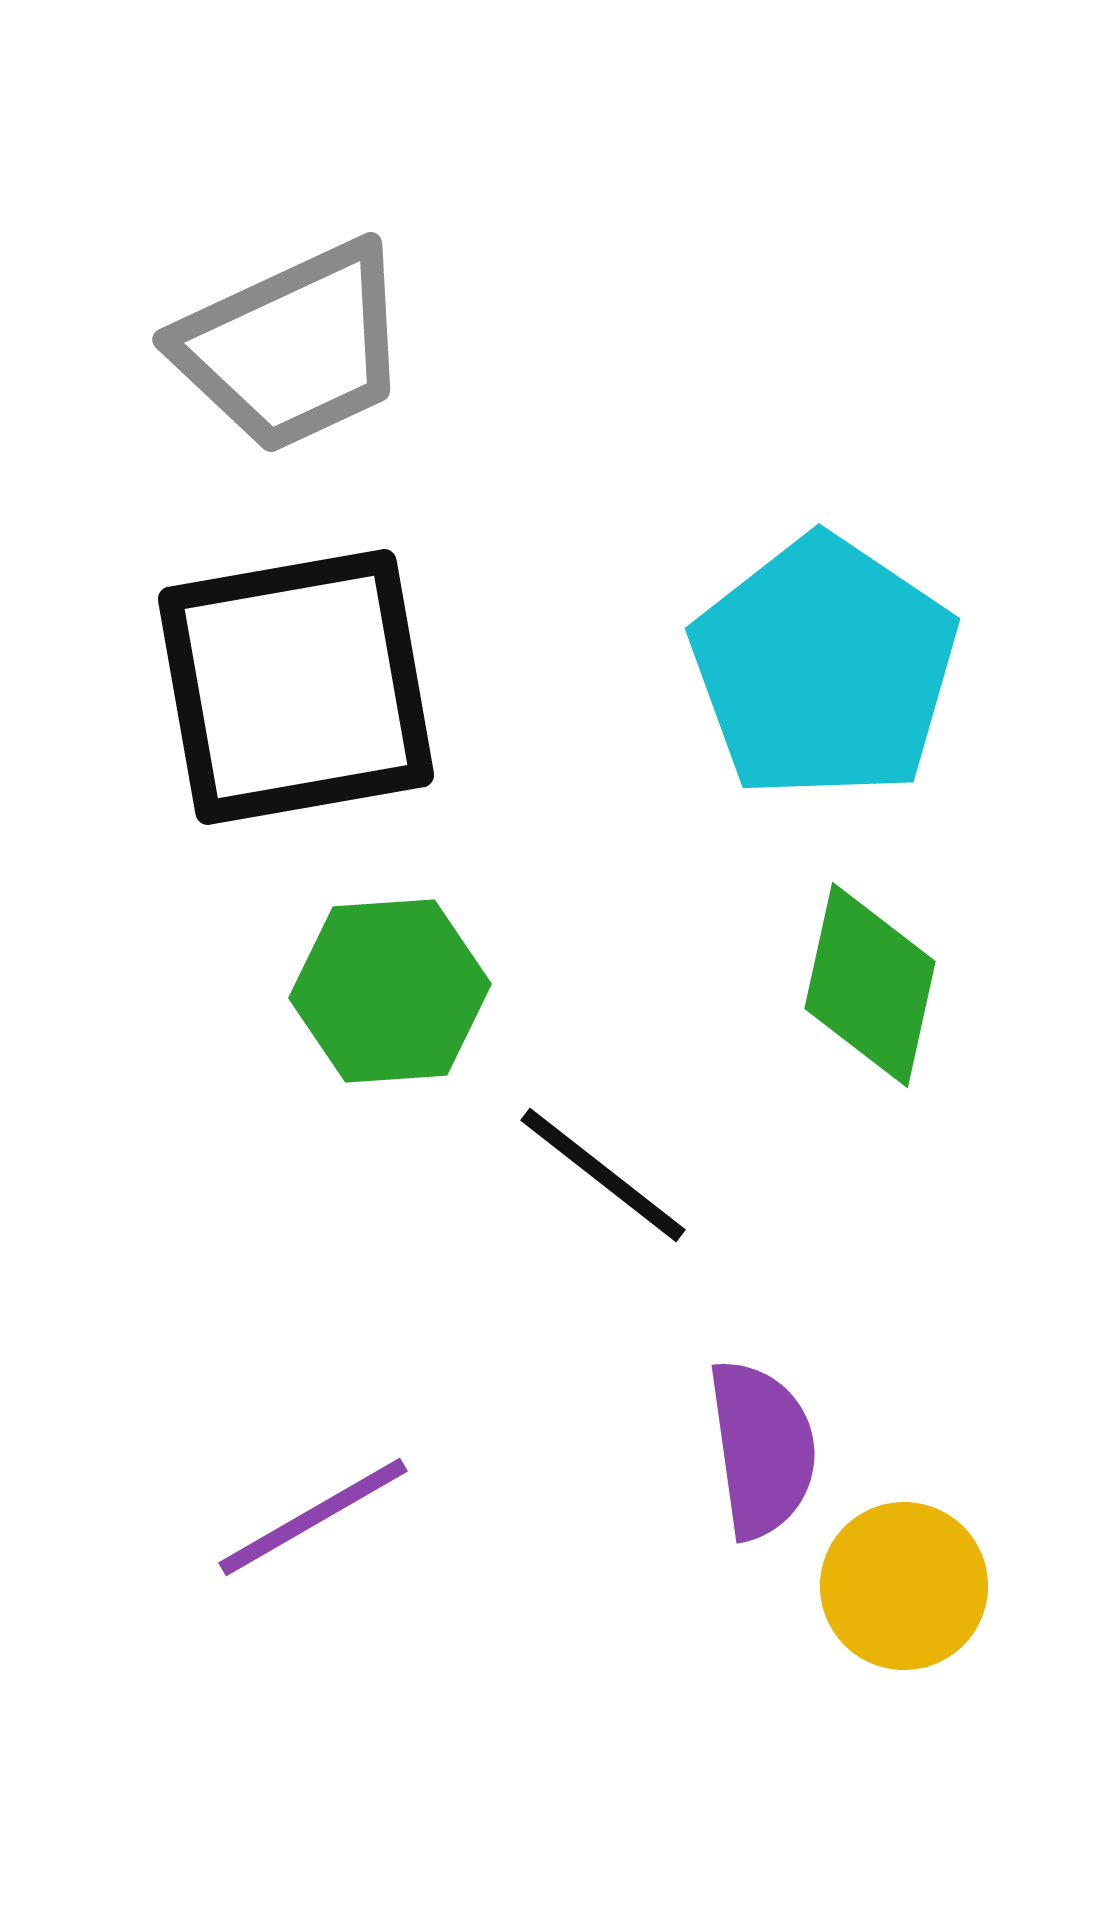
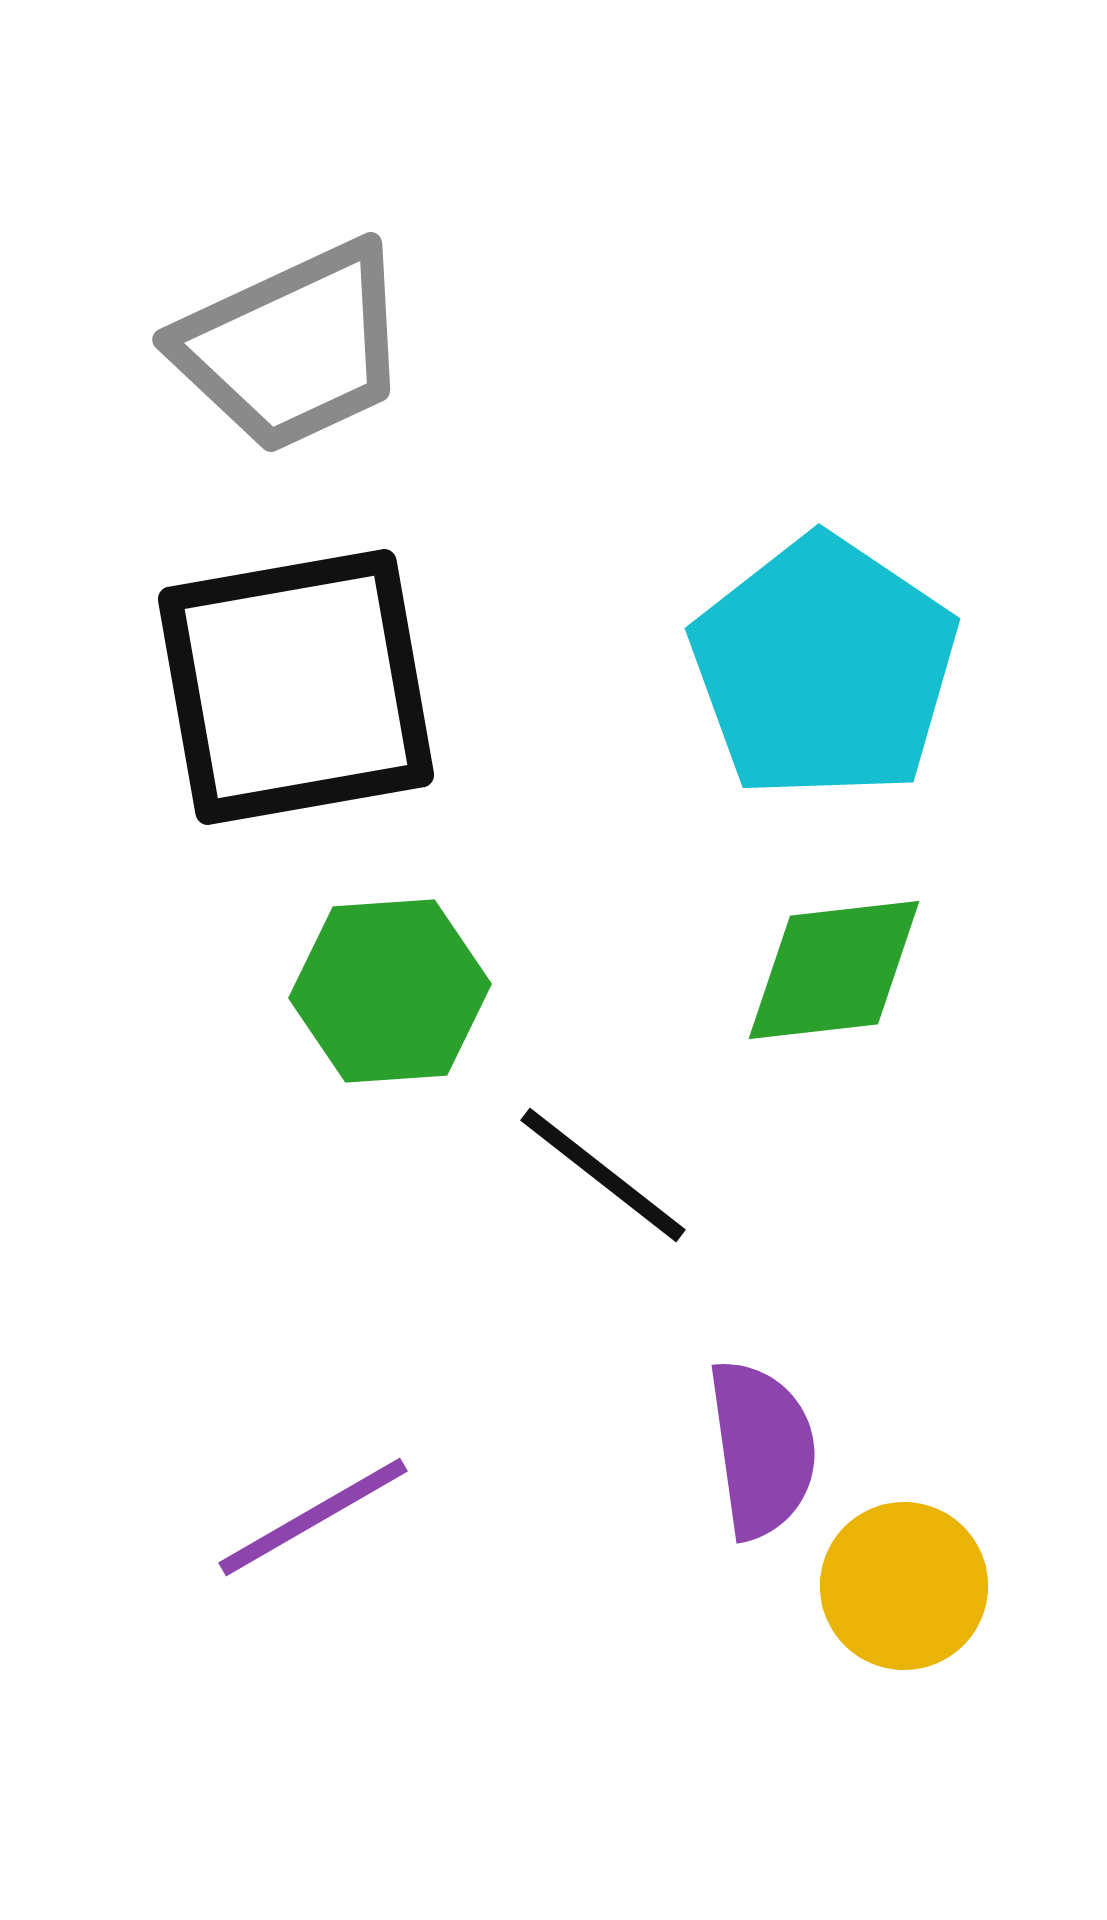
green diamond: moved 36 px left, 15 px up; rotated 71 degrees clockwise
